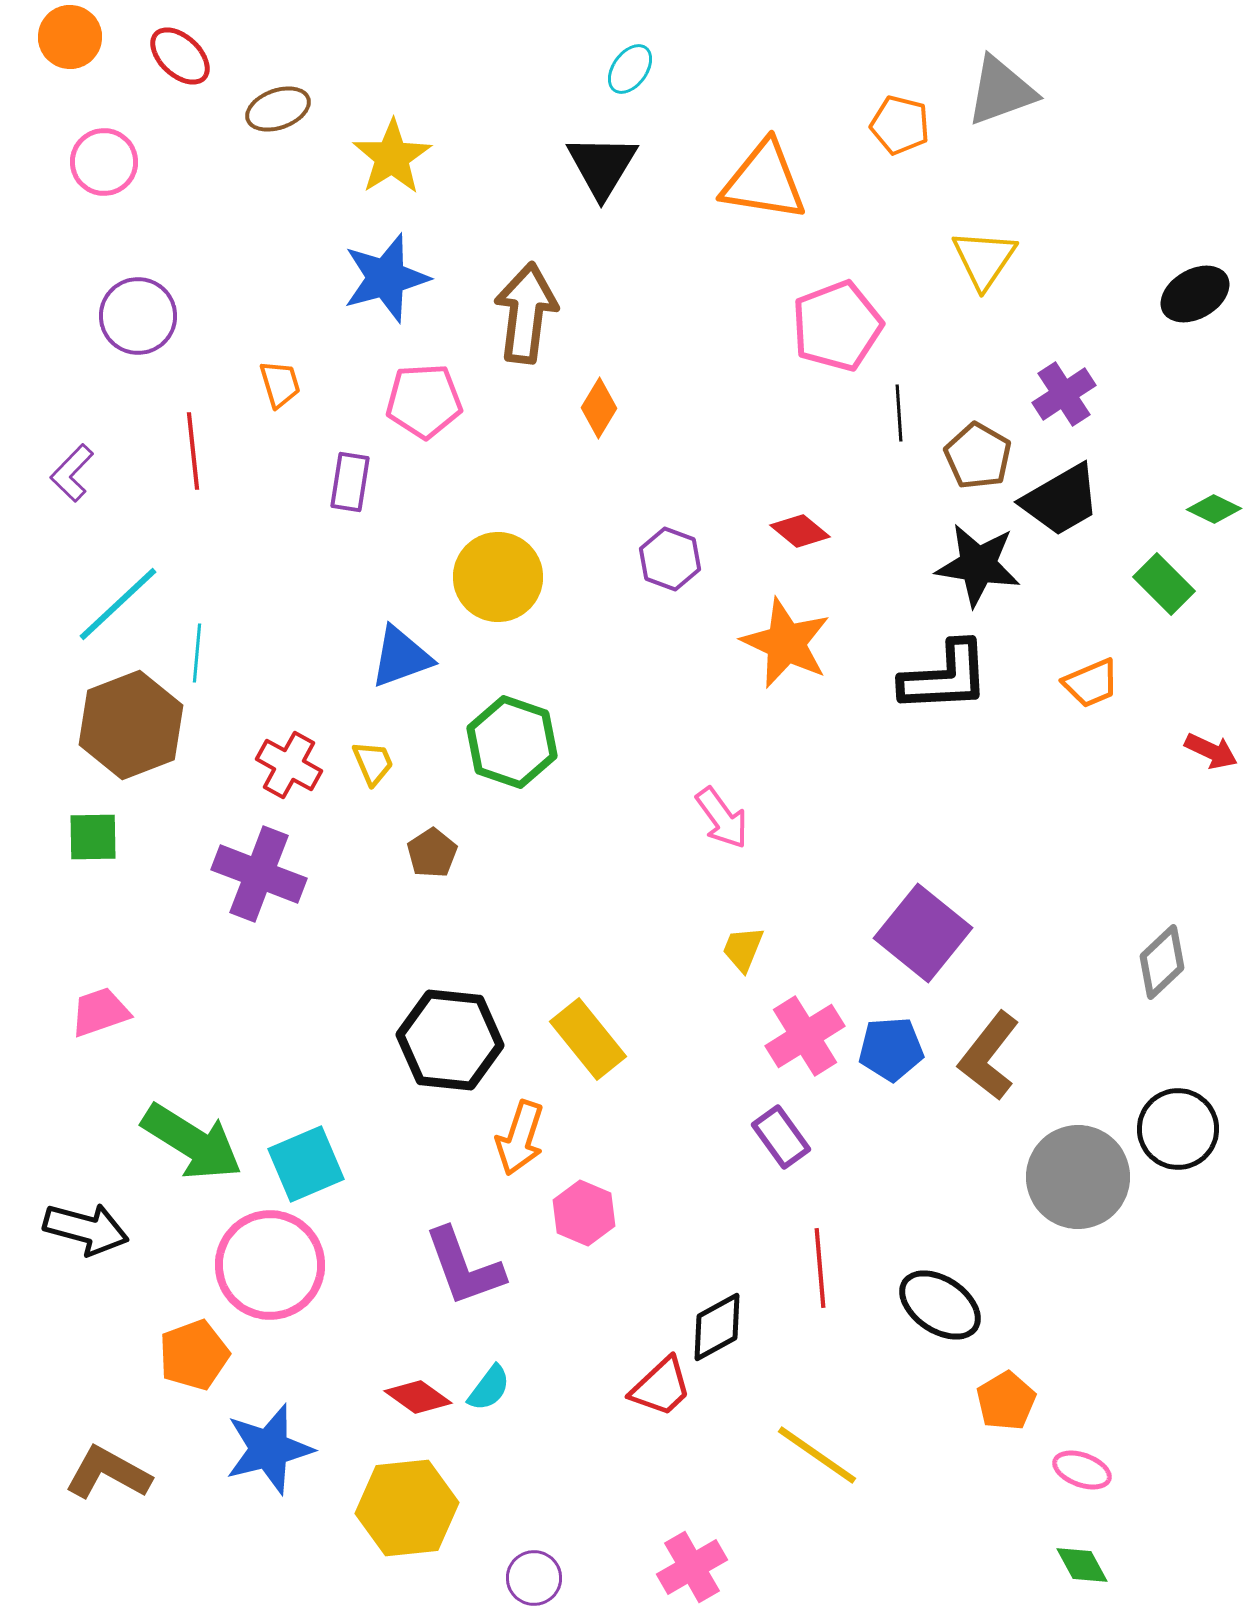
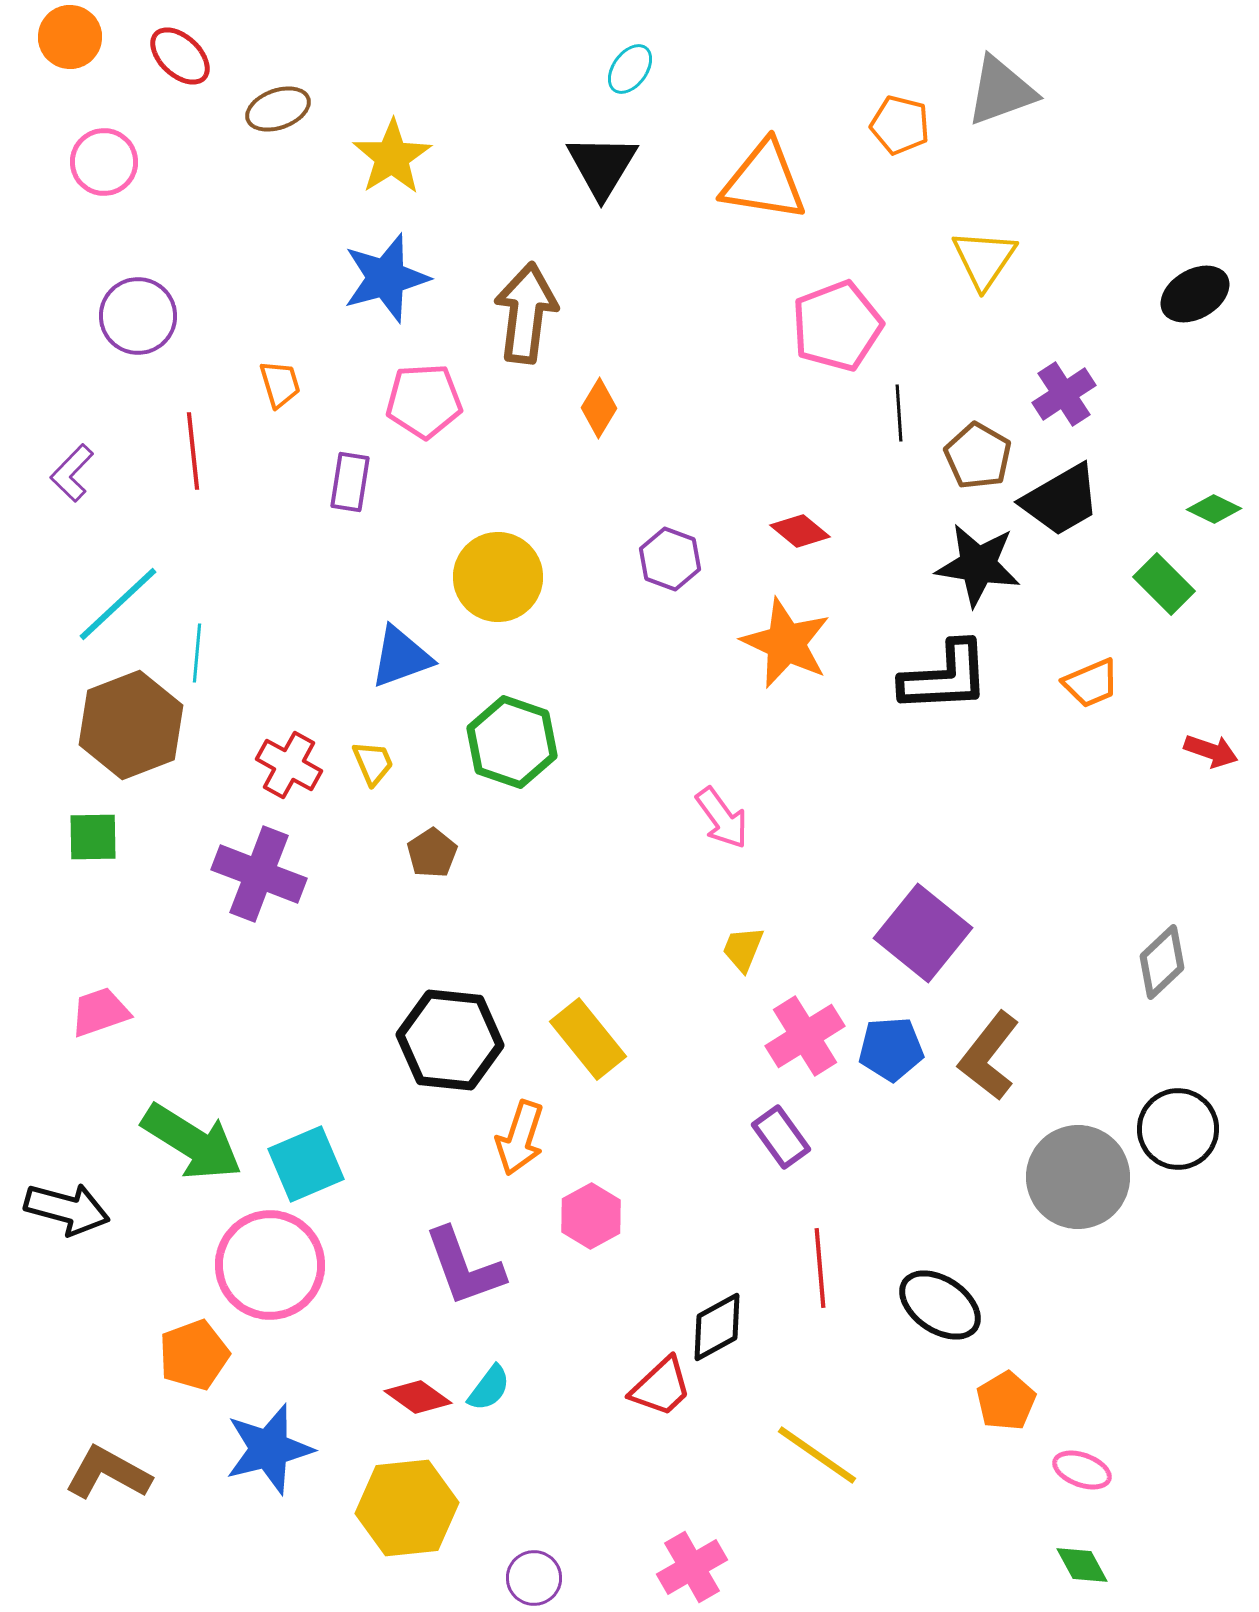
red arrow at (1211, 751): rotated 6 degrees counterclockwise
pink hexagon at (584, 1213): moved 7 px right, 3 px down; rotated 8 degrees clockwise
black arrow at (86, 1229): moved 19 px left, 20 px up
